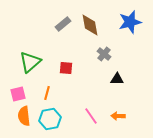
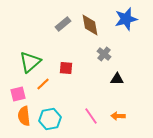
blue star: moved 4 px left, 3 px up
orange line: moved 4 px left, 9 px up; rotated 32 degrees clockwise
